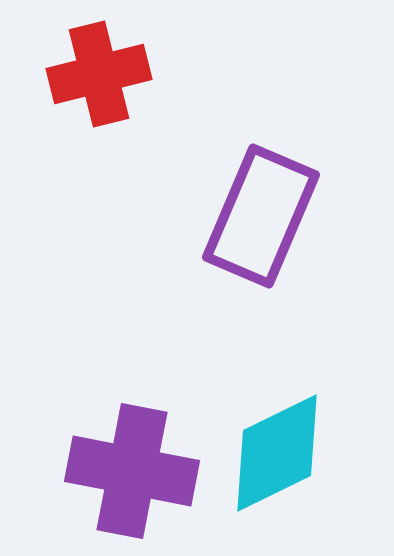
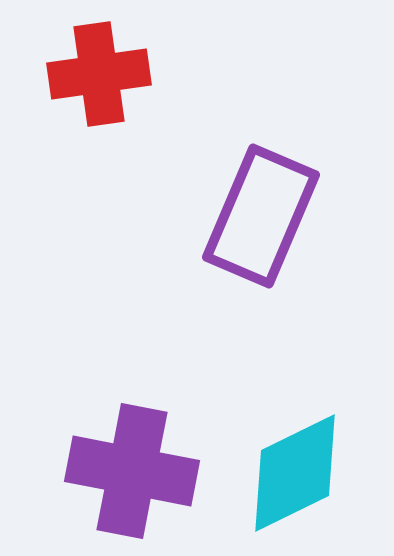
red cross: rotated 6 degrees clockwise
cyan diamond: moved 18 px right, 20 px down
